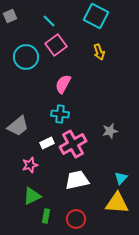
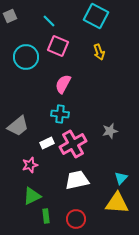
pink square: moved 2 px right, 1 px down; rotated 30 degrees counterclockwise
green rectangle: rotated 16 degrees counterclockwise
